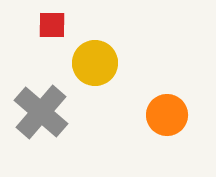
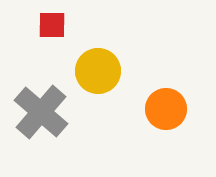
yellow circle: moved 3 px right, 8 px down
orange circle: moved 1 px left, 6 px up
